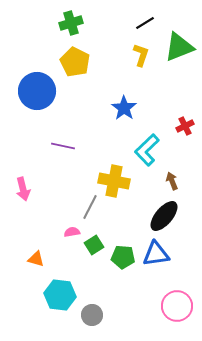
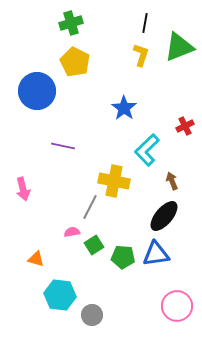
black line: rotated 48 degrees counterclockwise
